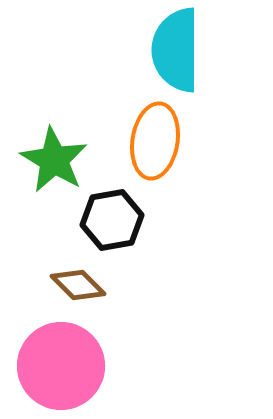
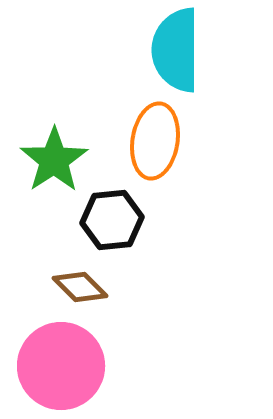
green star: rotated 8 degrees clockwise
black hexagon: rotated 4 degrees clockwise
brown diamond: moved 2 px right, 2 px down
